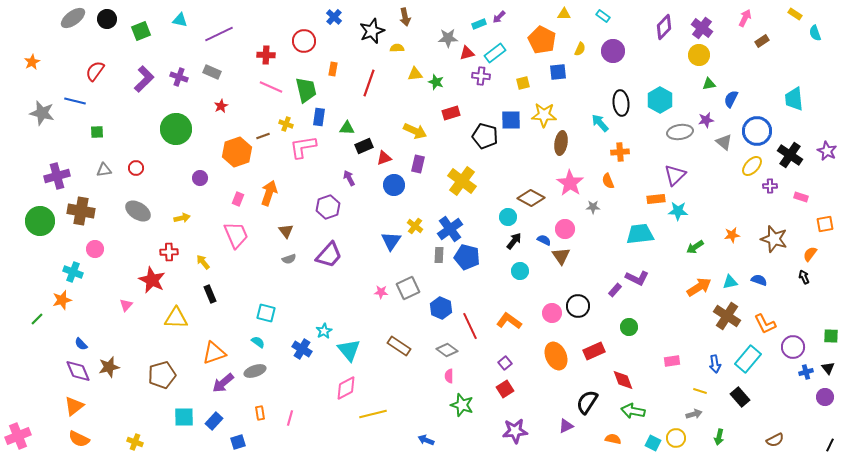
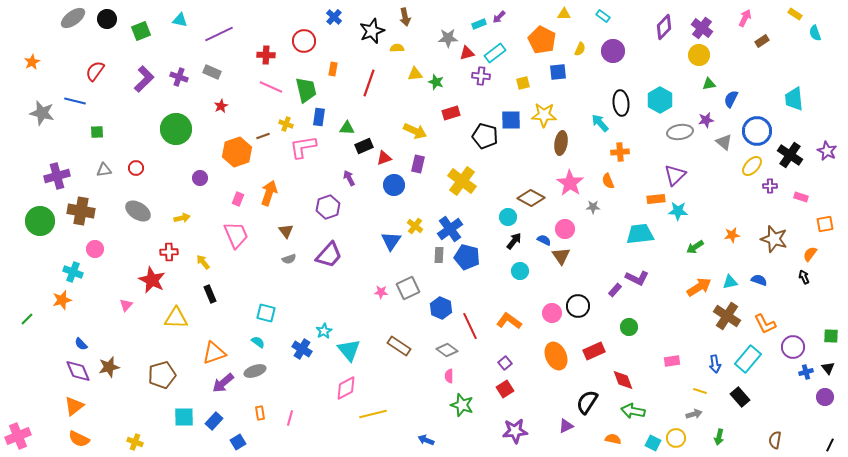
green line at (37, 319): moved 10 px left
brown semicircle at (775, 440): rotated 126 degrees clockwise
blue square at (238, 442): rotated 14 degrees counterclockwise
